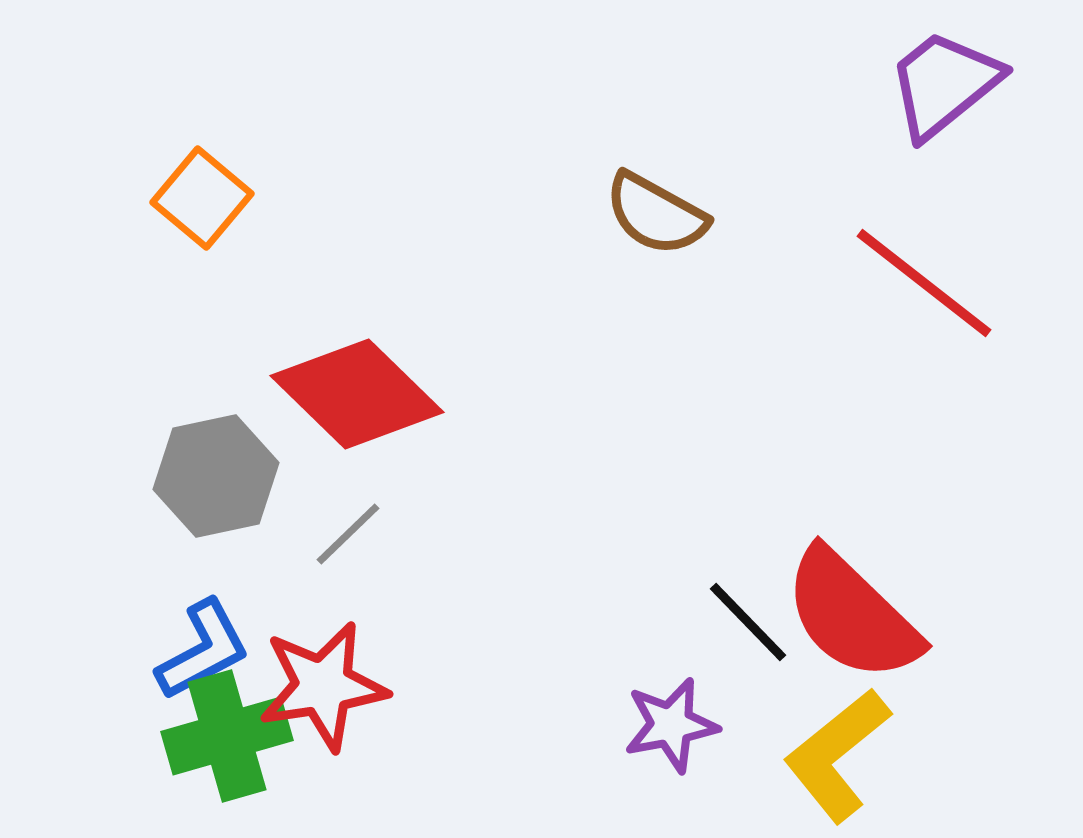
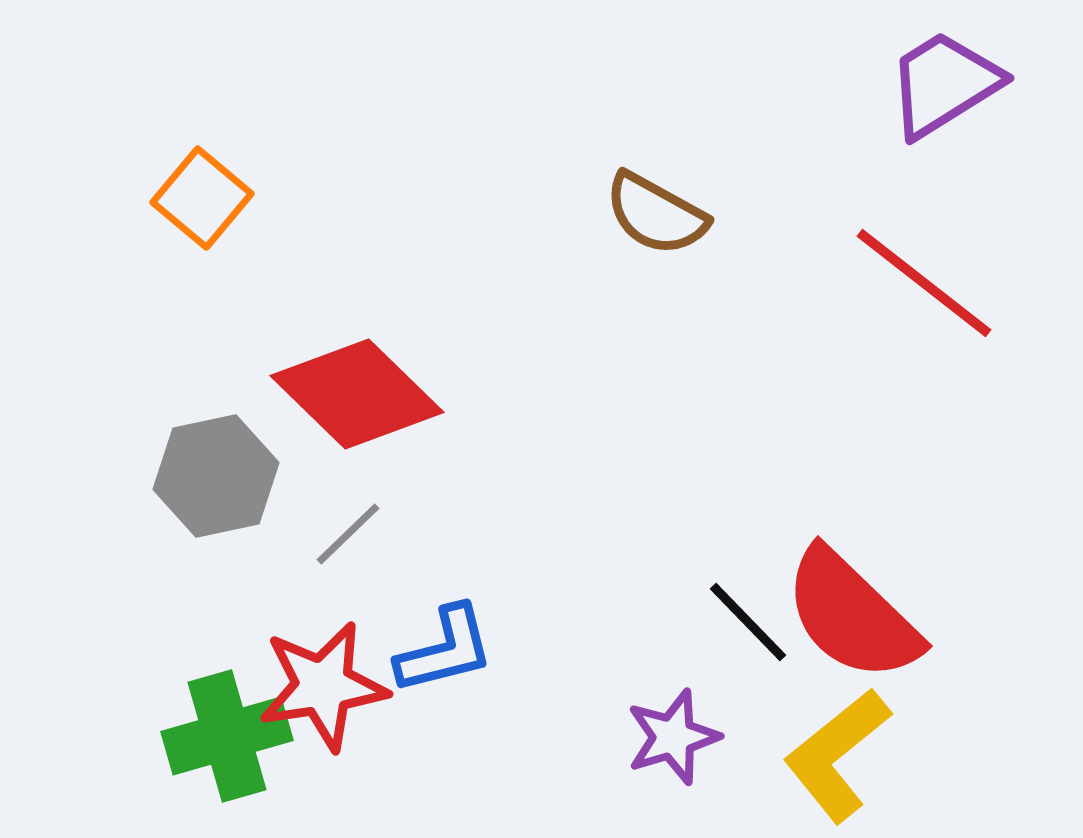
purple trapezoid: rotated 7 degrees clockwise
blue L-shape: moved 242 px right; rotated 14 degrees clockwise
purple star: moved 2 px right, 12 px down; rotated 6 degrees counterclockwise
